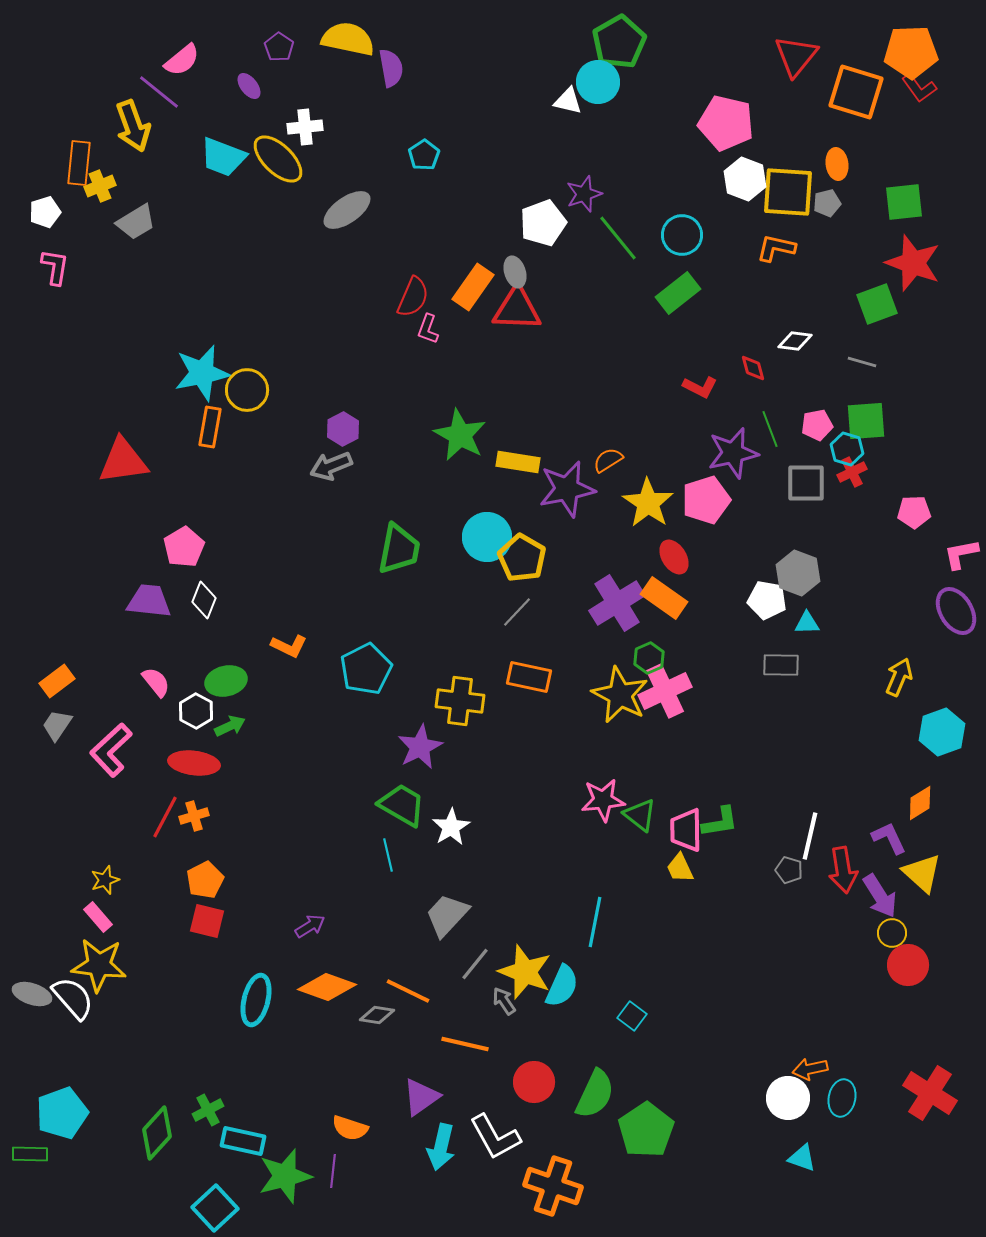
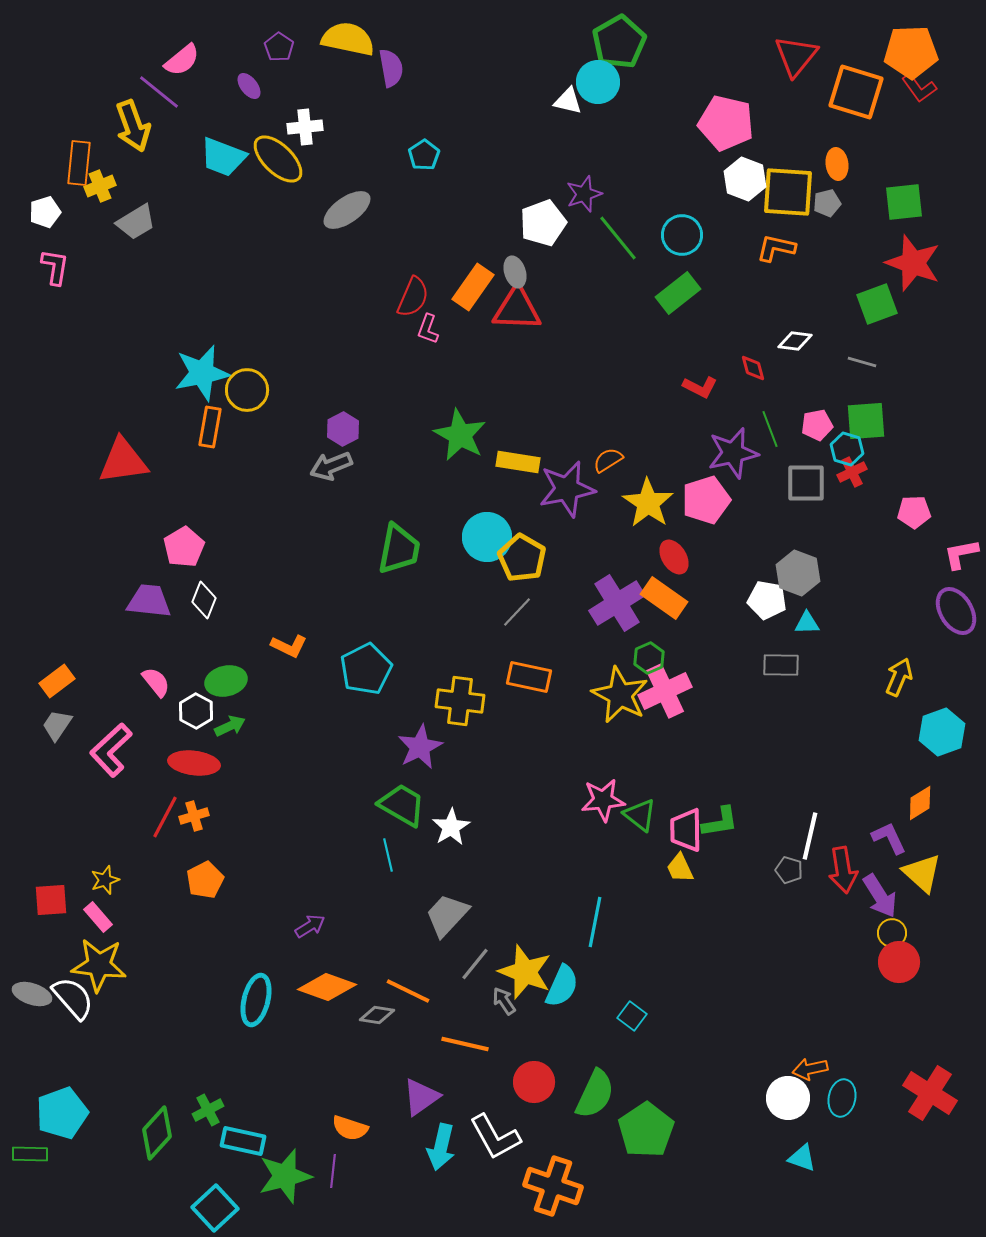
red square at (207, 921): moved 156 px left, 21 px up; rotated 18 degrees counterclockwise
red circle at (908, 965): moved 9 px left, 3 px up
